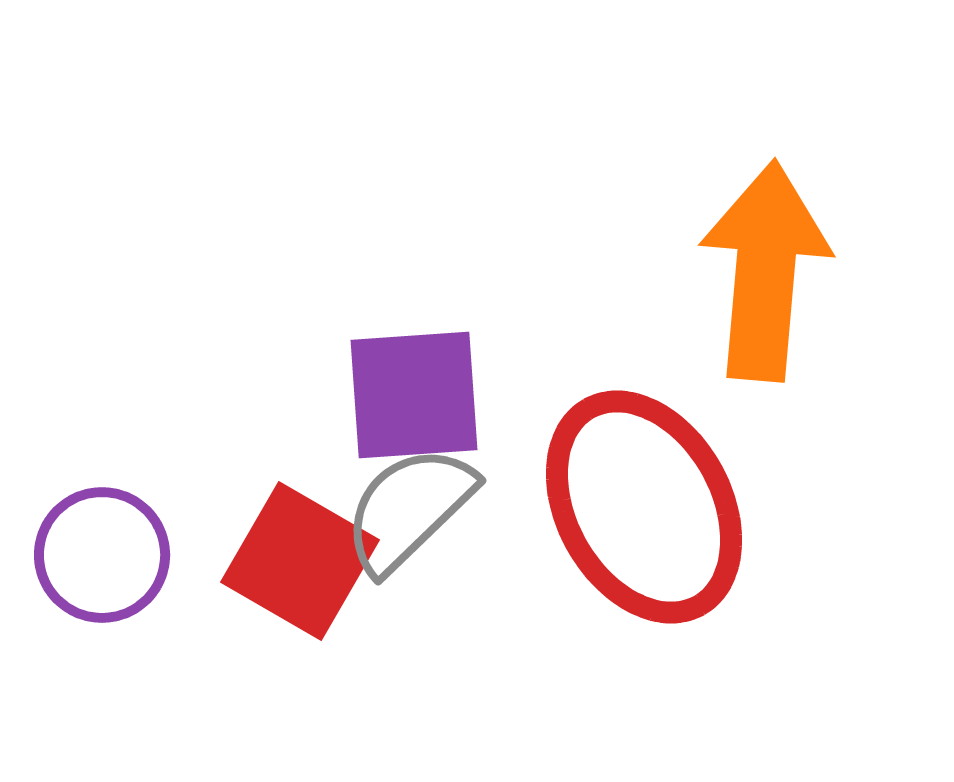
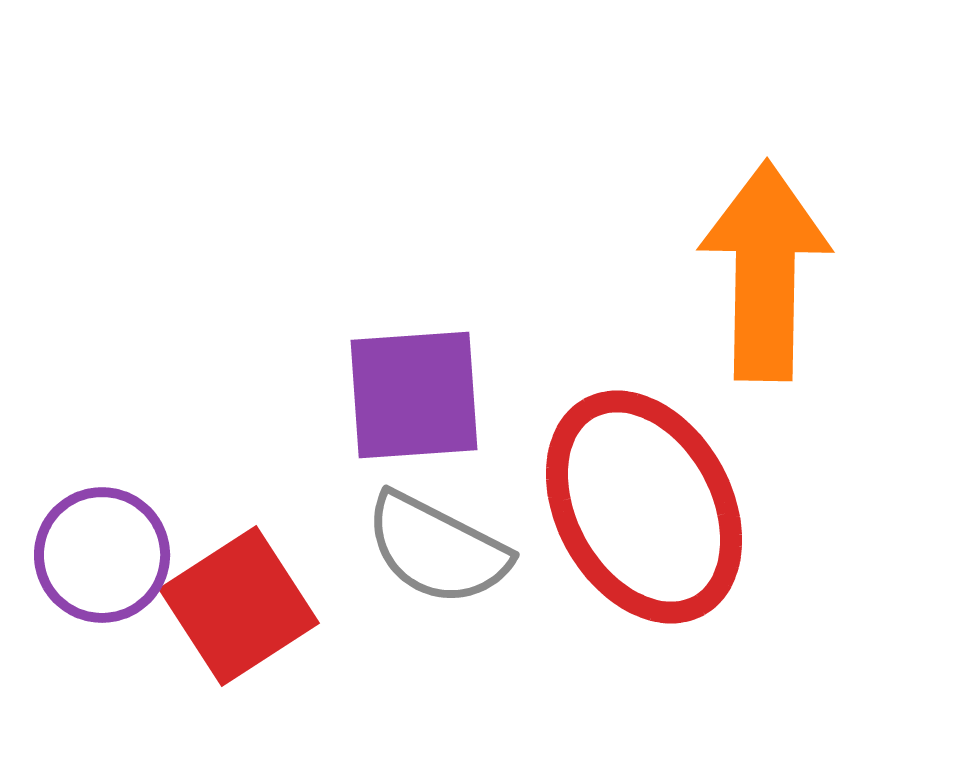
orange arrow: rotated 4 degrees counterclockwise
gray semicircle: moved 28 px right, 40 px down; rotated 109 degrees counterclockwise
red square: moved 61 px left, 45 px down; rotated 27 degrees clockwise
